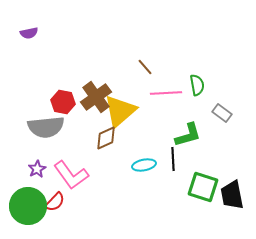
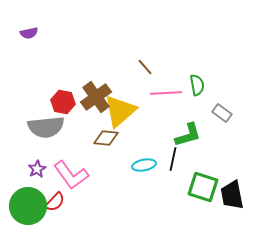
brown diamond: rotated 30 degrees clockwise
black line: rotated 15 degrees clockwise
